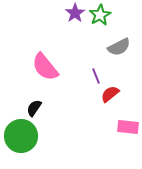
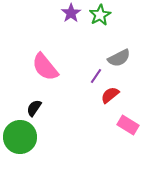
purple star: moved 4 px left
gray semicircle: moved 11 px down
purple line: rotated 56 degrees clockwise
red semicircle: moved 1 px down
pink rectangle: moved 2 px up; rotated 25 degrees clockwise
green circle: moved 1 px left, 1 px down
